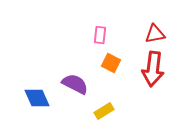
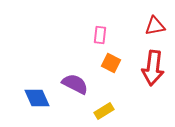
red triangle: moved 8 px up
red arrow: moved 1 px up
